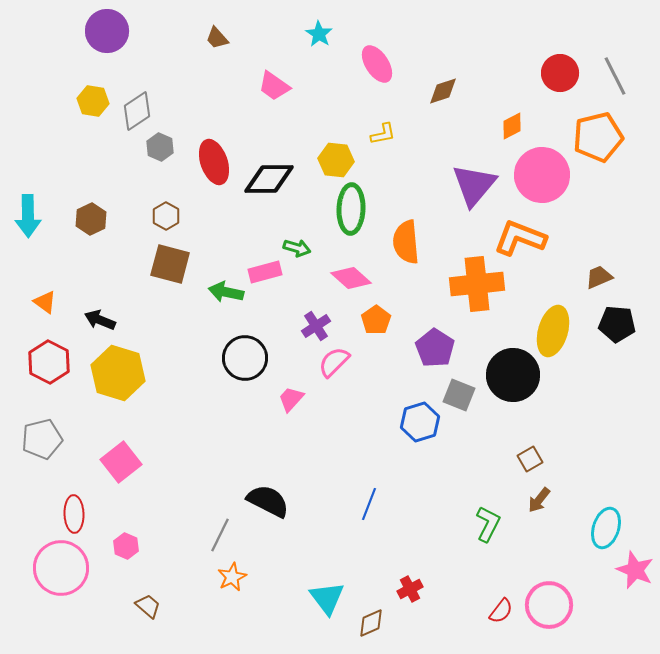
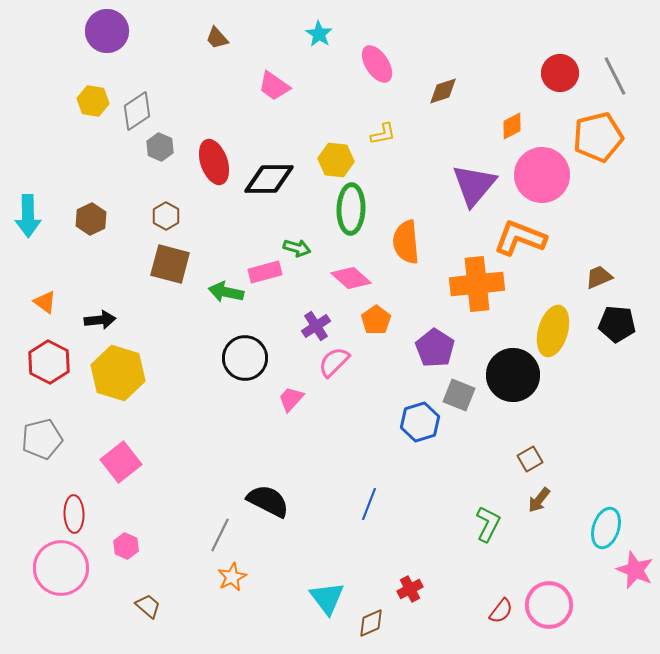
black arrow at (100, 320): rotated 152 degrees clockwise
